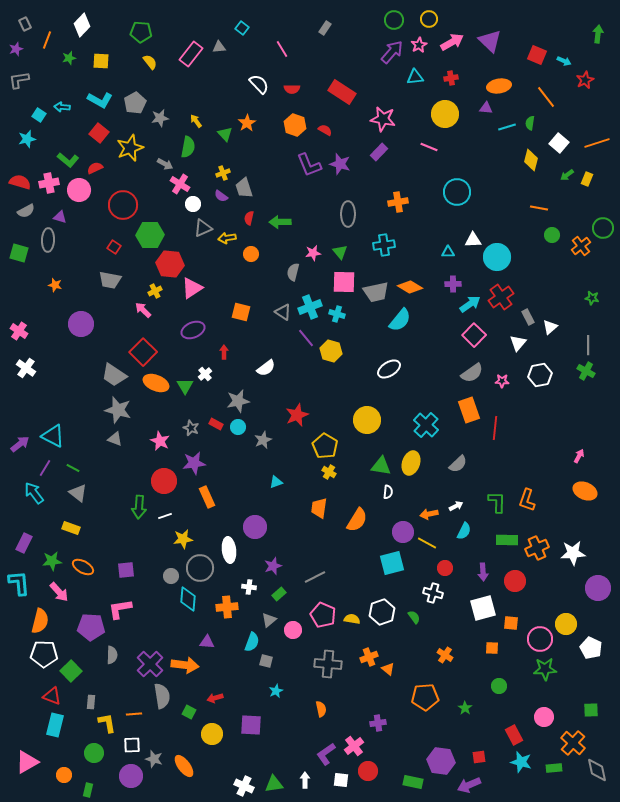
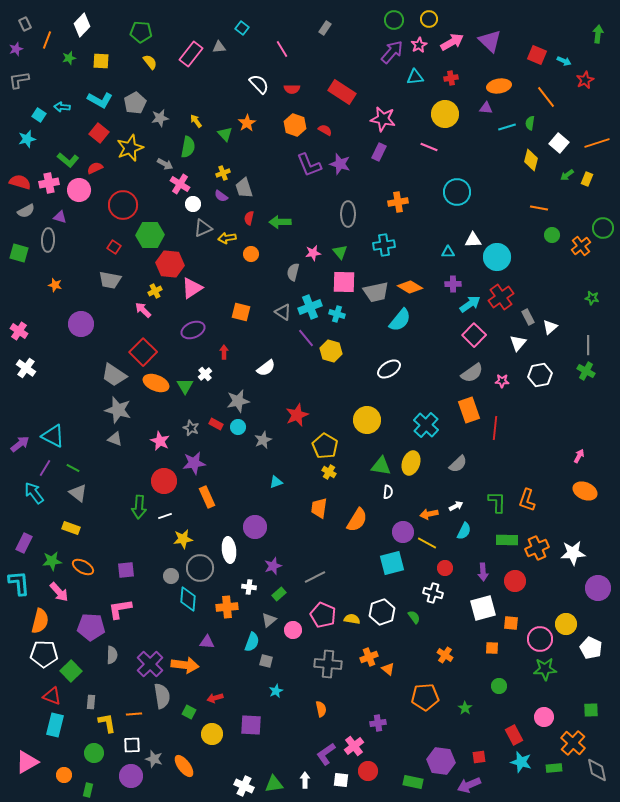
purple rectangle at (379, 152): rotated 18 degrees counterclockwise
